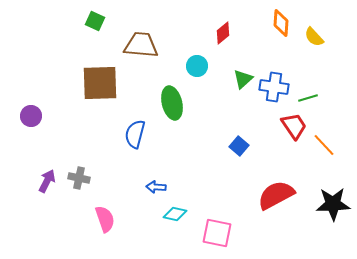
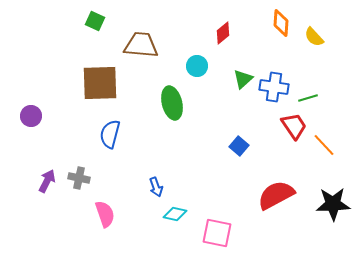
blue semicircle: moved 25 px left
blue arrow: rotated 114 degrees counterclockwise
pink semicircle: moved 5 px up
